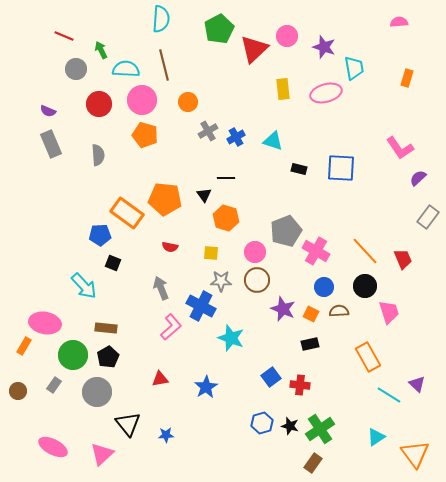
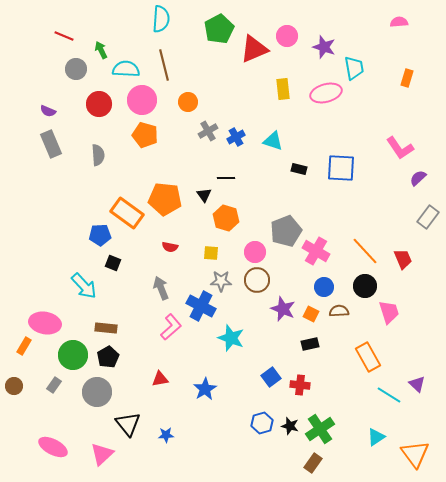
red triangle at (254, 49): rotated 20 degrees clockwise
blue star at (206, 387): moved 1 px left, 2 px down
brown circle at (18, 391): moved 4 px left, 5 px up
